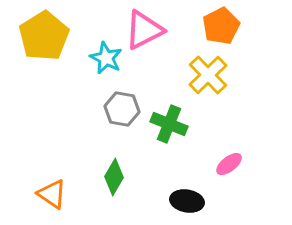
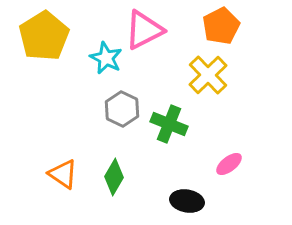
gray hexagon: rotated 16 degrees clockwise
orange triangle: moved 11 px right, 20 px up
